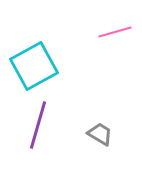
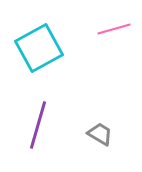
pink line: moved 1 px left, 3 px up
cyan square: moved 5 px right, 18 px up
